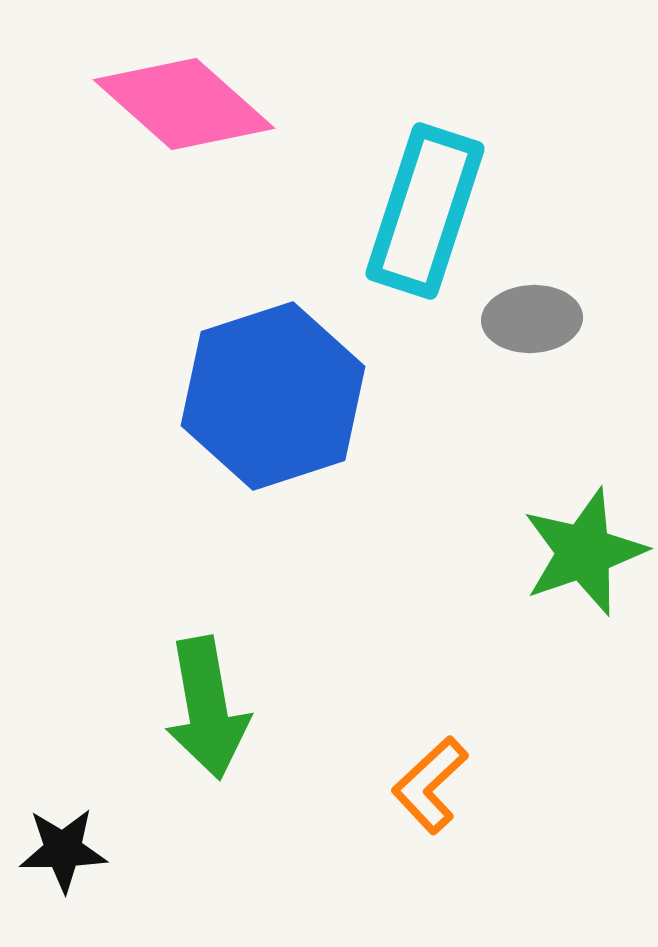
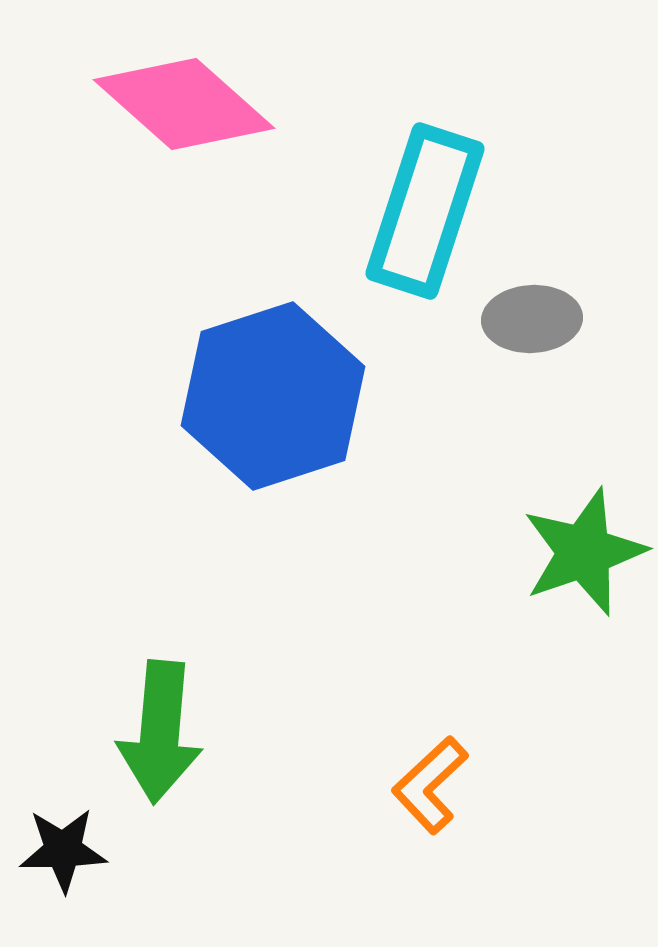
green arrow: moved 47 px left, 24 px down; rotated 15 degrees clockwise
